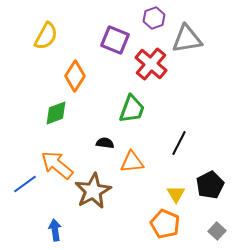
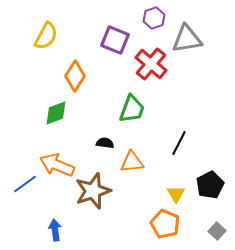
orange arrow: rotated 16 degrees counterclockwise
brown star: rotated 9 degrees clockwise
